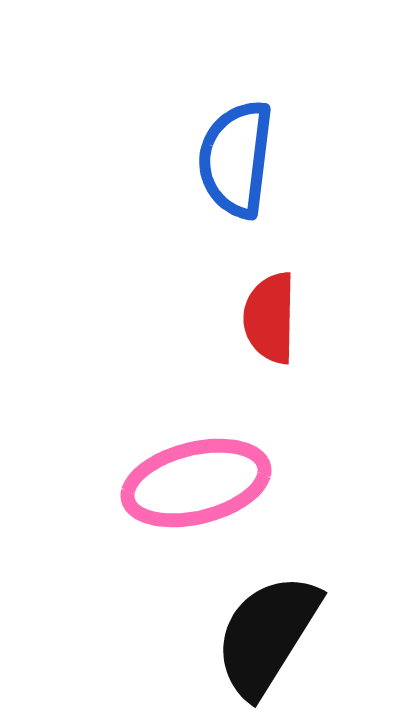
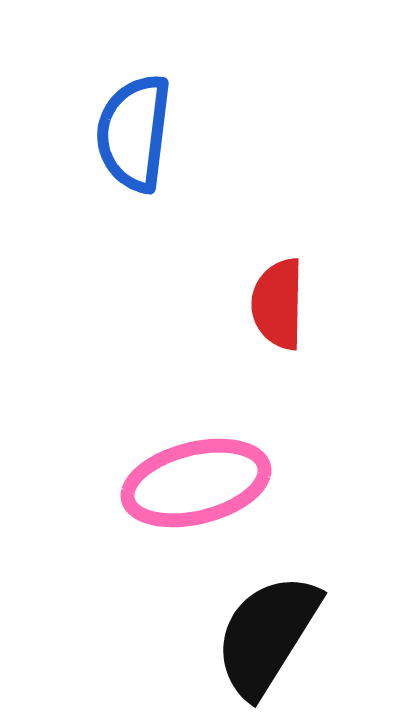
blue semicircle: moved 102 px left, 26 px up
red semicircle: moved 8 px right, 14 px up
